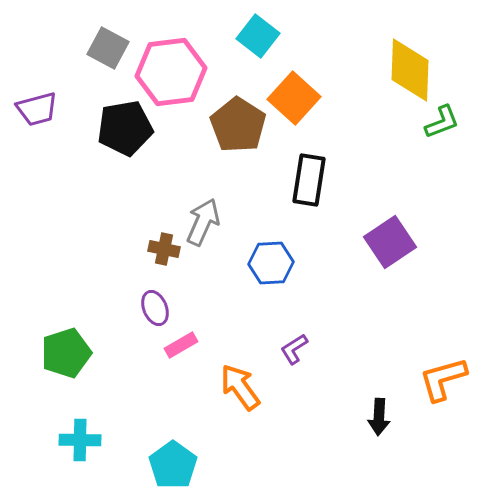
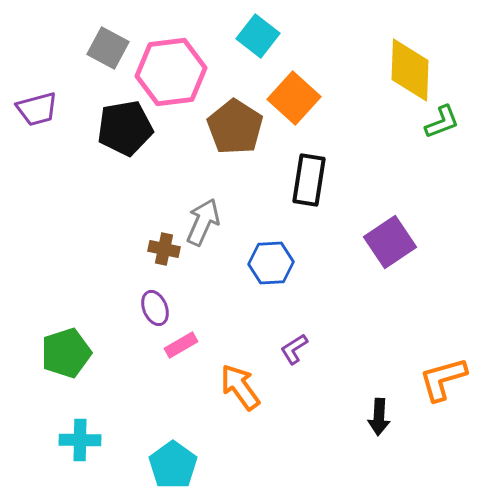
brown pentagon: moved 3 px left, 2 px down
